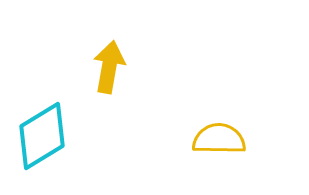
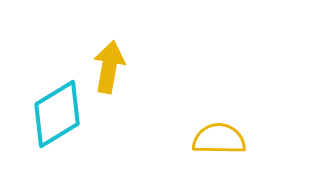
cyan diamond: moved 15 px right, 22 px up
